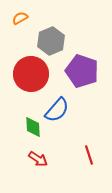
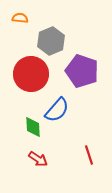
orange semicircle: rotated 35 degrees clockwise
